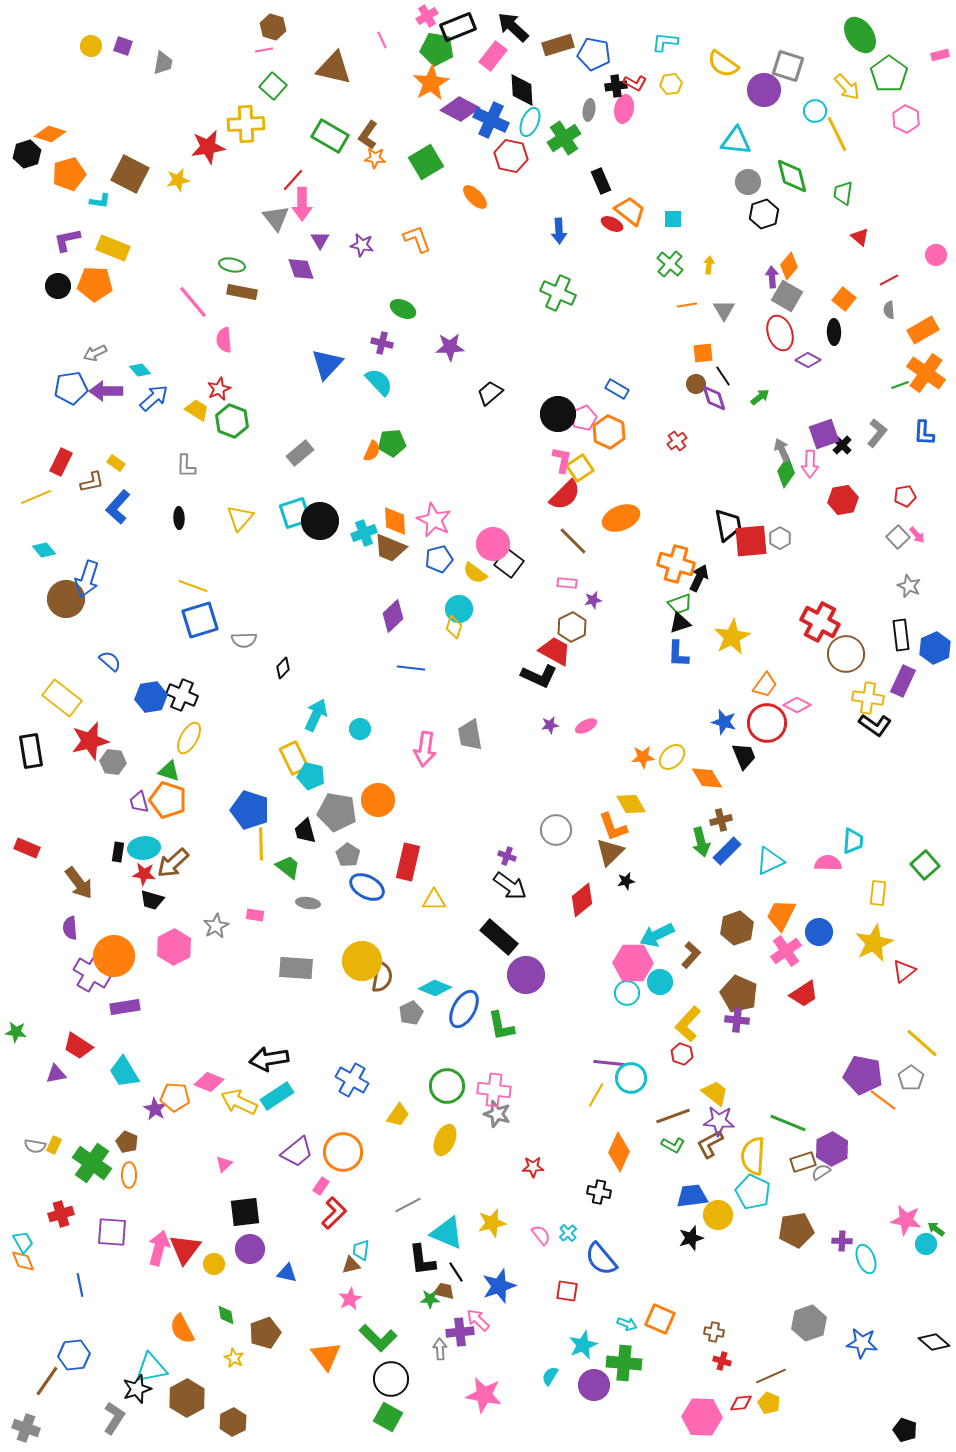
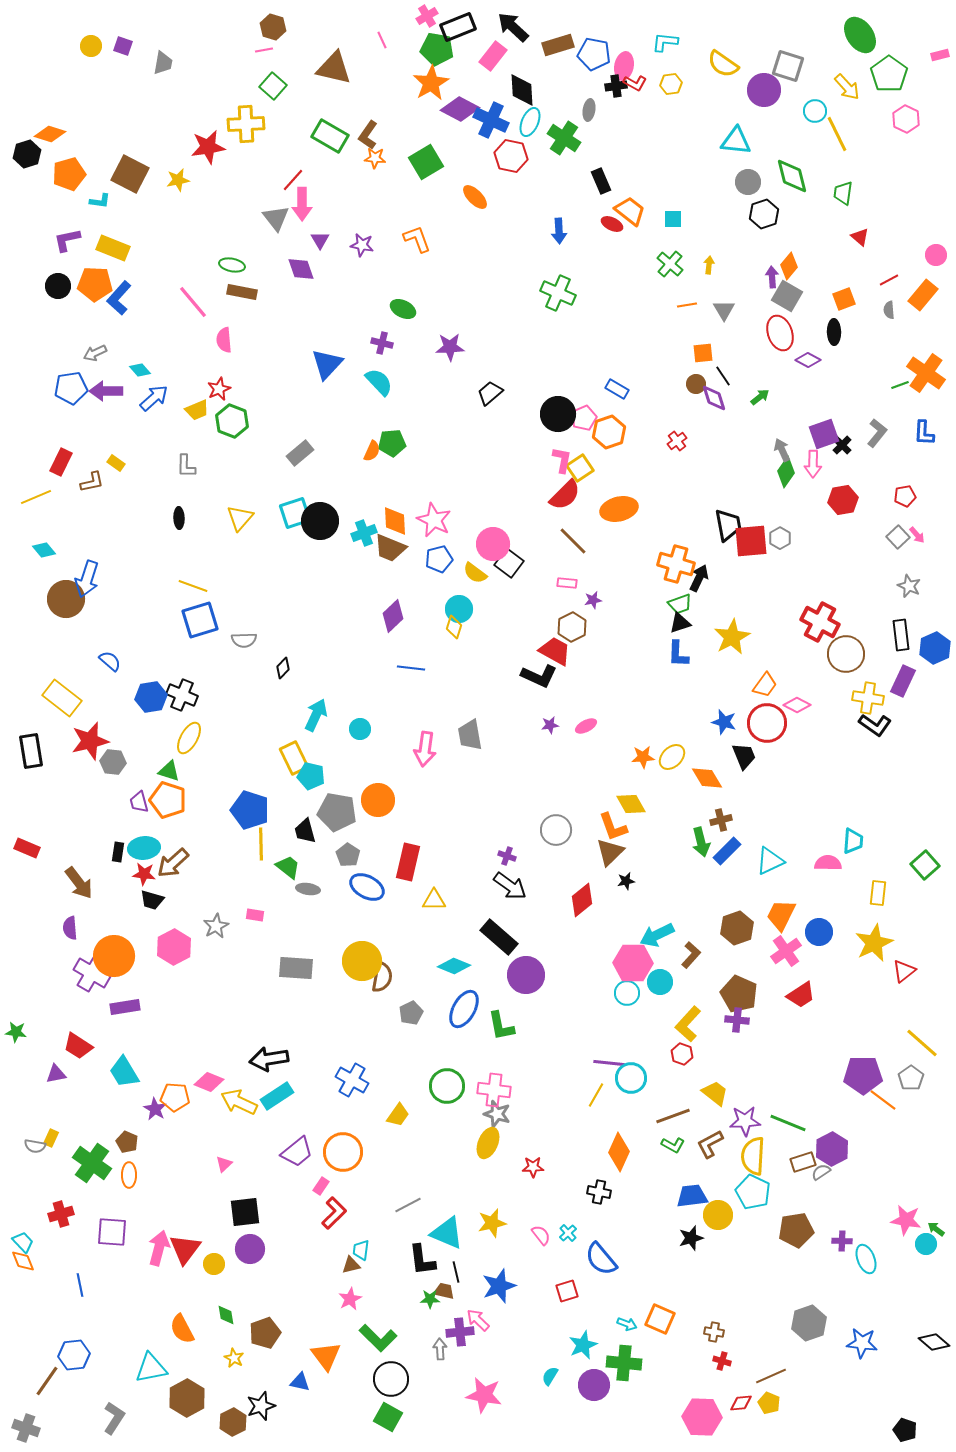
pink ellipse at (624, 109): moved 43 px up
green cross at (564, 138): rotated 24 degrees counterclockwise
orange square at (844, 299): rotated 30 degrees clockwise
orange rectangle at (923, 330): moved 35 px up; rotated 20 degrees counterclockwise
yellow trapezoid at (197, 410): rotated 125 degrees clockwise
orange hexagon at (609, 432): rotated 16 degrees clockwise
pink arrow at (810, 464): moved 3 px right
blue L-shape at (118, 507): moved 1 px right, 209 px up
orange ellipse at (621, 518): moved 2 px left, 9 px up; rotated 9 degrees clockwise
gray ellipse at (308, 903): moved 14 px up
cyan diamond at (435, 988): moved 19 px right, 22 px up
red trapezoid at (804, 994): moved 3 px left, 1 px down
purple pentagon at (863, 1075): rotated 12 degrees counterclockwise
purple star at (719, 1121): moved 26 px right; rotated 8 degrees counterclockwise
yellow ellipse at (445, 1140): moved 43 px right, 3 px down
yellow rectangle at (54, 1145): moved 3 px left, 7 px up
cyan trapezoid at (23, 1242): rotated 15 degrees counterclockwise
black line at (456, 1272): rotated 20 degrees clockwise
blue triangle at (287, 1273): moved 13 px right, 109 px down
red square at (567, 1291): rotated 25 degrees counterclockwise
black star at (137, 1389): moved 124 px right, 17 px down
